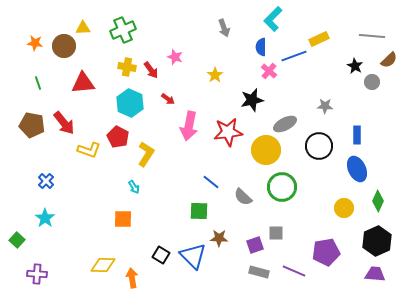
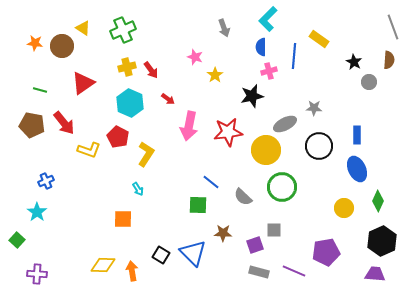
cyan L-shape at (273, 19): moved 5 px left
yellow triangle at (83, 28): rotated 35 degrees clockwise
gray line at (372, 36): moved 21 px right, 9 px up; rotated 65 degrees clockwise
yellow rectangle at (319, 39): rotated 60 degrees clockwise
brown circle at (64, 46): moved 2 px left
blue line at (294, 56): rotated 65 degrees counterclockwise
pink star at (175, 57): moved 20 px right
brown semicircle at (389, 60): rotated 42 degrees counterclockwise
black star at (355, 66): moved 1 px left, 4 px up
yellow cross at (127, 67): rotated 24 degrees counterclockwise
pink cross at (269, 71): rotated 35 degrees clockwise
gray circle at (372, 82): moved 3 px left
green line at (38, 83): moved 2 px right, 7 px down; rotated 56 degrees counterclockwise
red triangle at (83, 83): rotated 30 degrees counterclockwise
black star at (252, 100): moved 4 px up
gray star at (325, 106): moved 11 px left, 2 px down
blue cross at (46, 181): rotated 21 degrees clockwise
cyan arrow at (134, 187): moved 4 px right, 2 px down
green square at (199, 211): moved 1 px left, 6 px up
cyan star at (45, 218): moved 8 px left, 6 px up
gray square at (276, 233): moved 2 px left, 3 px up
brown star at (219, 238): moved 4 px right, 5 px up
black hexagon at (377, 241): moved 5 px right
blue triangle at (193, 256): moved 3 px up
orange arrow at (132, 278): moved 7 px up
